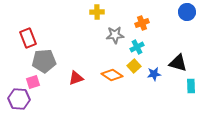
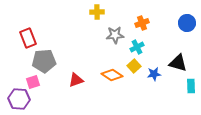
blue circle: moved 11 px down
red triangle: moved 2 px down
